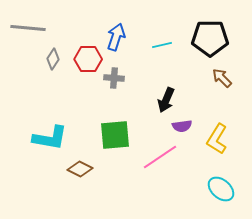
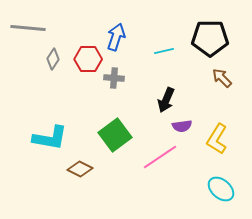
cyan line: moved 2 px right, 6 px down
green square: rotated 32 degrees counterclockwise
